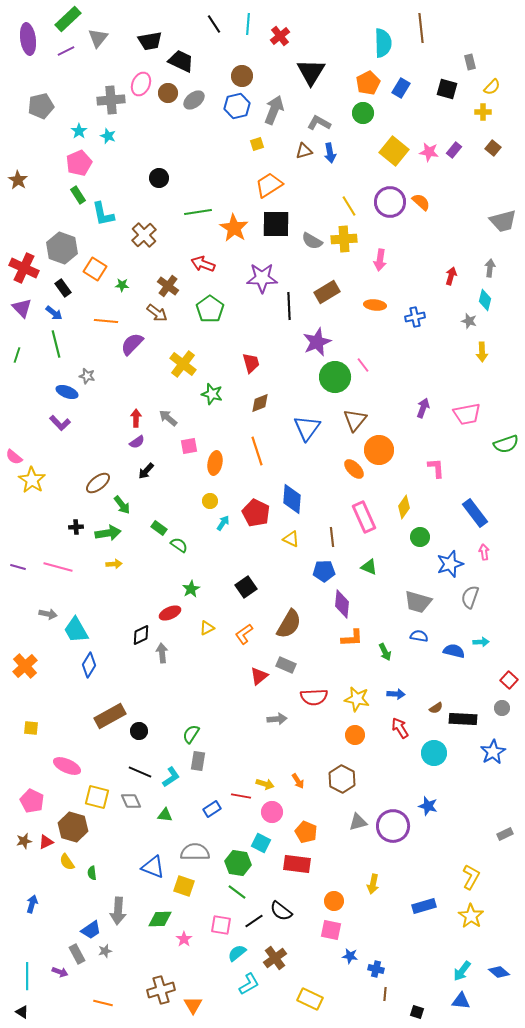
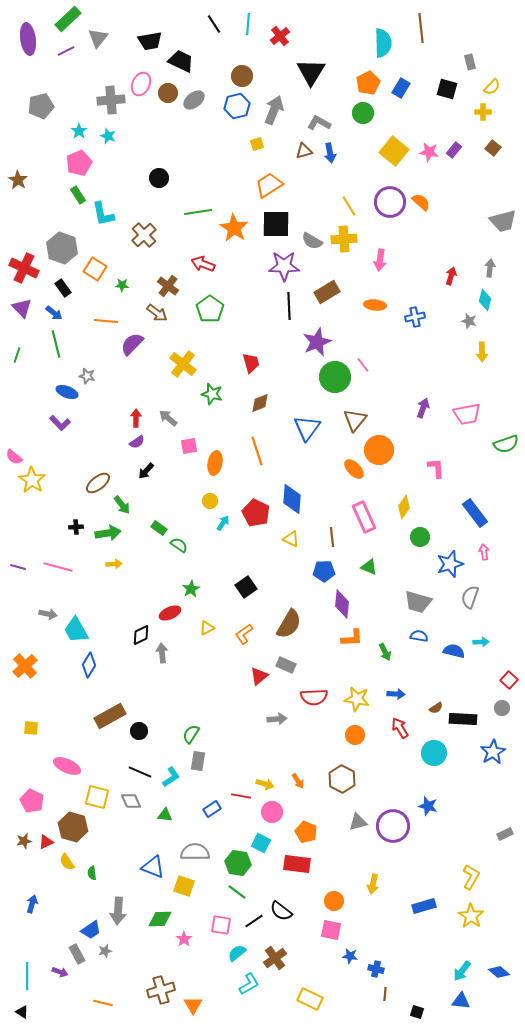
purple star at (262, 278): moved 22 px right, 12 px up
